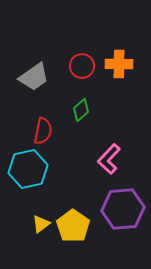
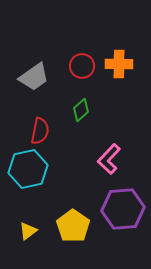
red semicircle: moved 3 px left
yellow triangle: moved 13 px left, 7 px down
